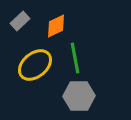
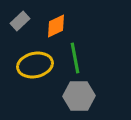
yellow ellipse: rotated 28 degrees clockwise
